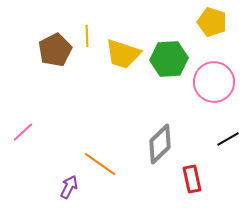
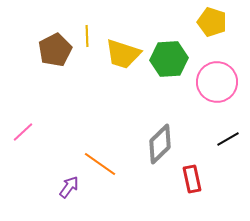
pink circle: moved 3 px right
purple arrow: rotated 10 degrees clockwise
